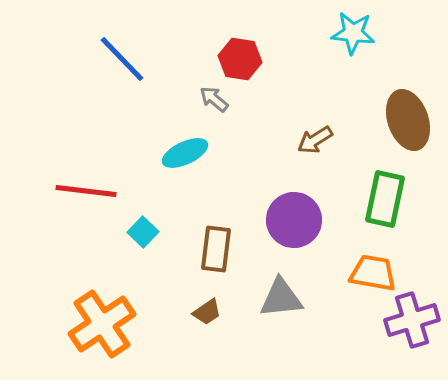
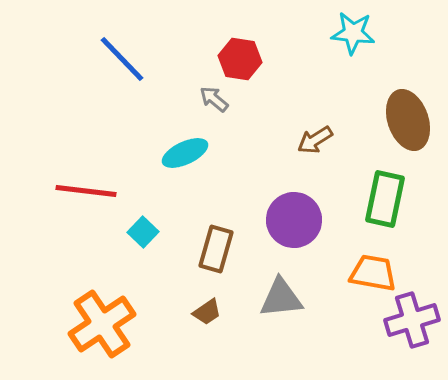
brown rectangle: rotated 9 degrees clockwise
